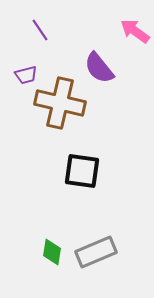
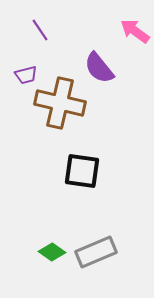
green diamond: rotated 64 degrees counterclockwise
